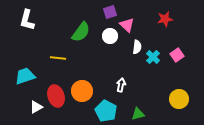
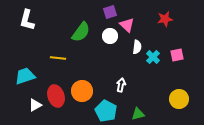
pink square: rotated 24 degrees clockwise
white triangle: moved 1 px left, 2 px up
